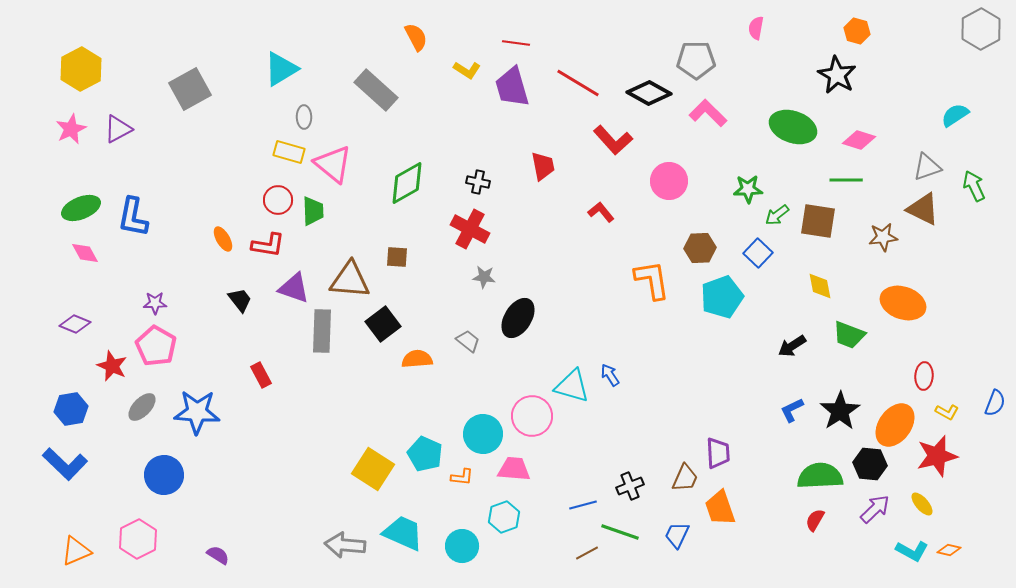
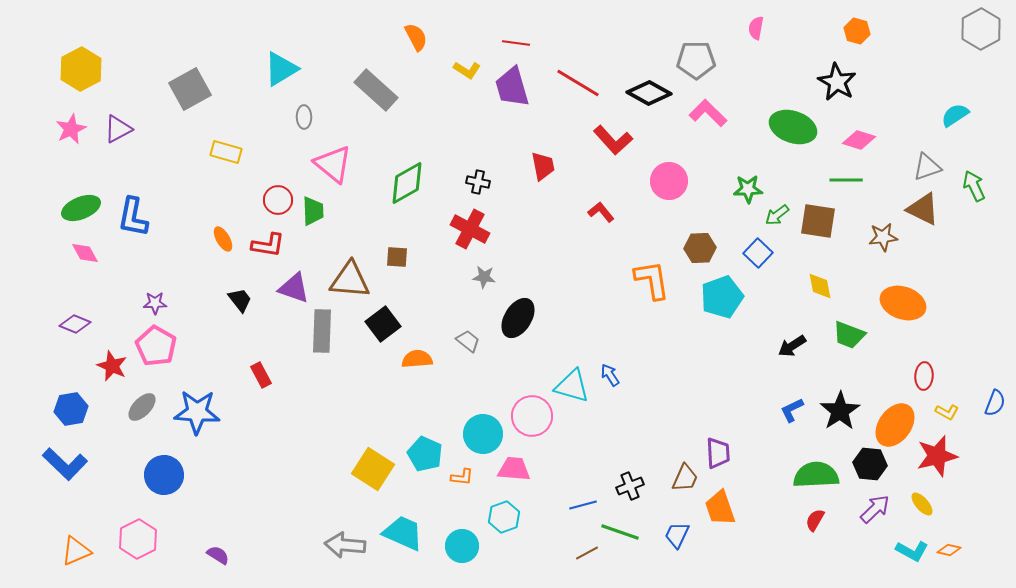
black star at (837, 75): moved 7 px down
yellow rectangle at (289, 152): moved 63 px left
green semicircle at (820, 476): moved 4 px left, 1 px up
